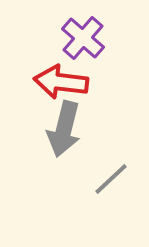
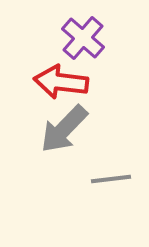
gray arrow: rotated 30 degrees clockwise
gray line: rotated 36 degrees clockwise
